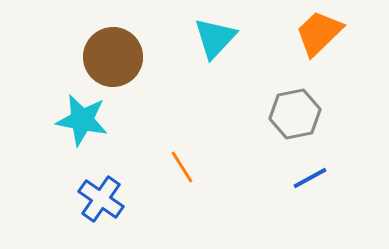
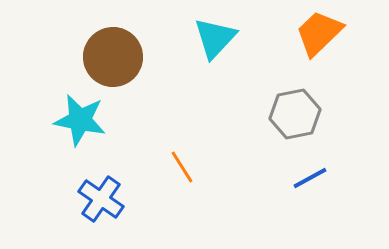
cyan star: moved 2 px left
